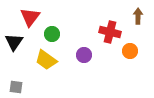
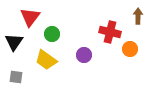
orange circle: moved 2 px up
gray square: moved 10 px up
